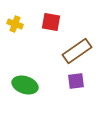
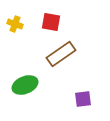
brown rectangle: moved 16 px left, 3 px down
purple square: moved 7 px right, 18 px down
green ellipse: rotated 40 degrees counterclockwise
